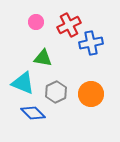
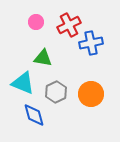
blue diamond: moved 1 px right, 2 px down; rotated 30 degrees clockwise
